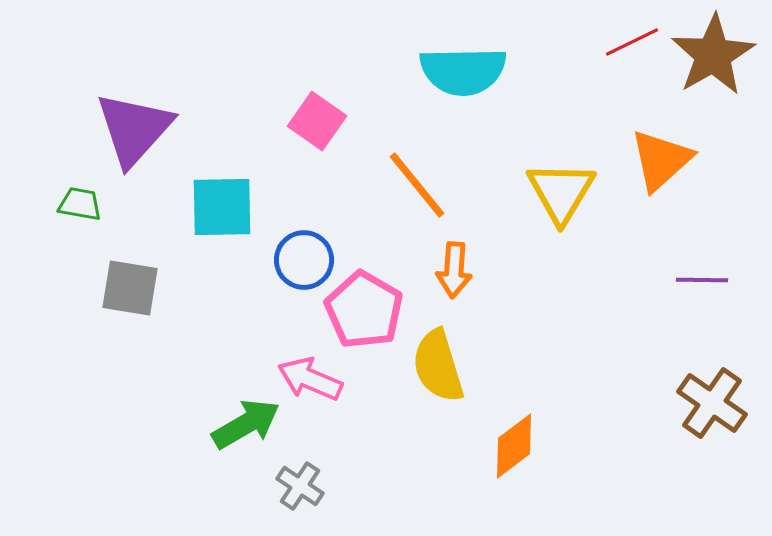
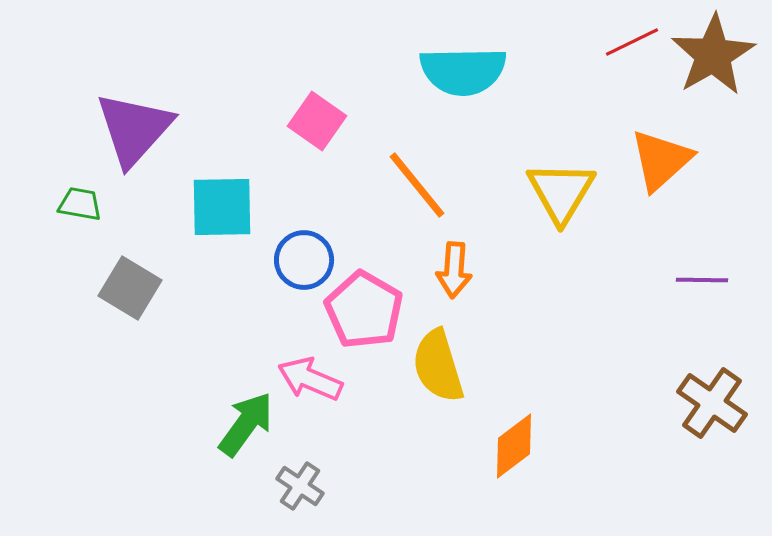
gray square: rotated 22 degrees clockwise
green arrow: rotated 24 degrees counterclockwise
